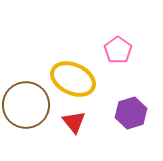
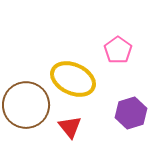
red triangle: moved 4 px left, 5 px down
